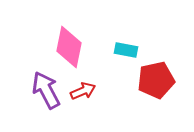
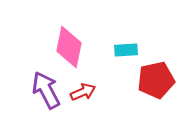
cyan rectangle: rotated 15 degrees counterclockwise
red arrow: moved 1 px down
